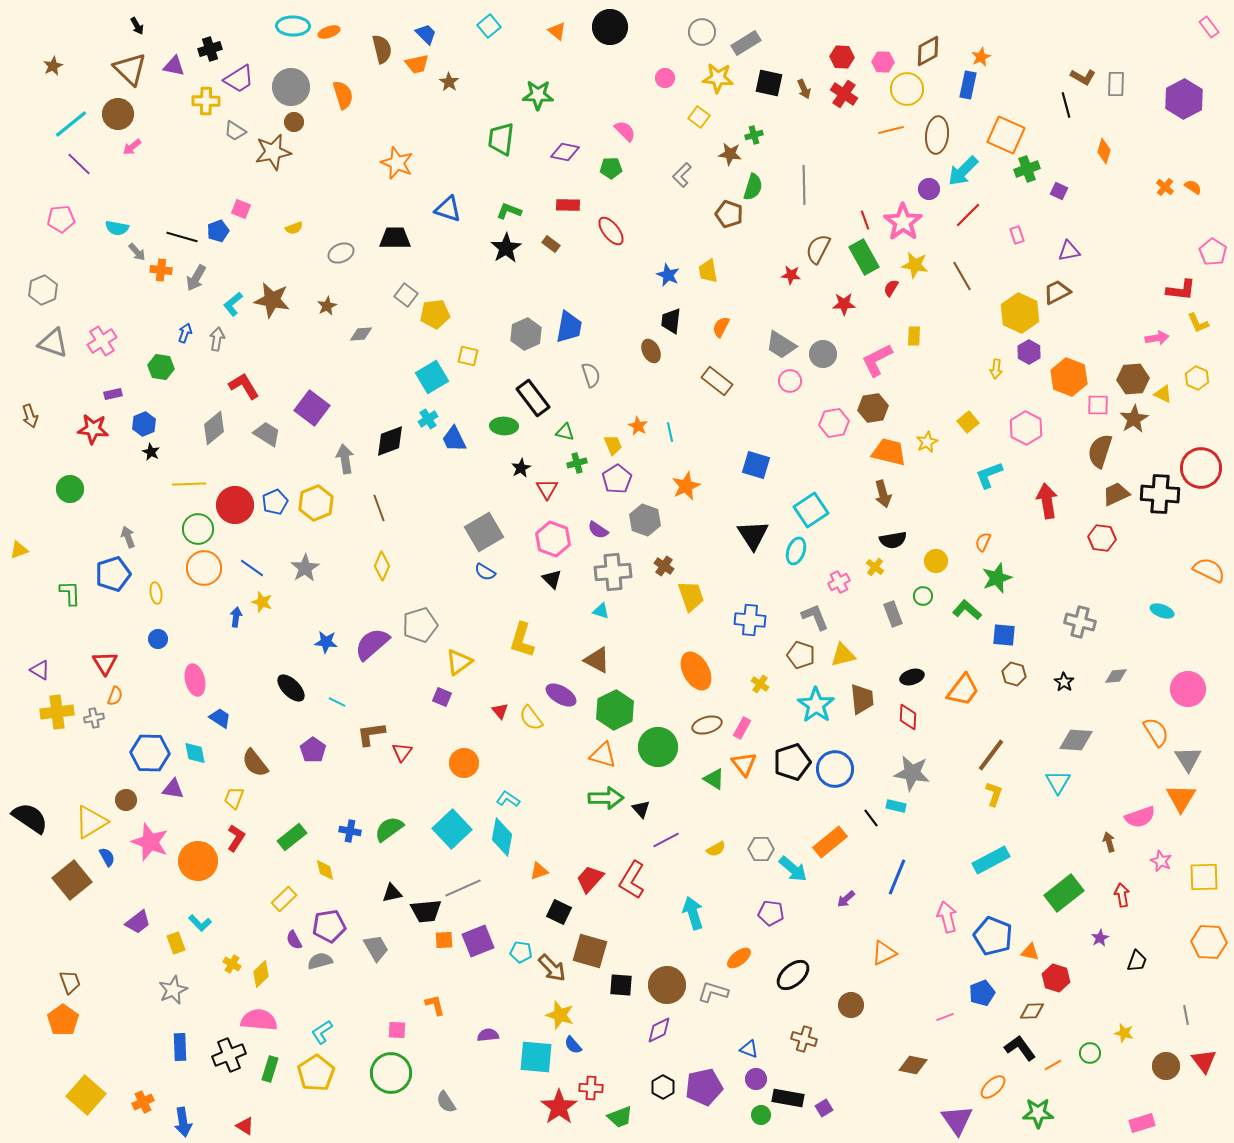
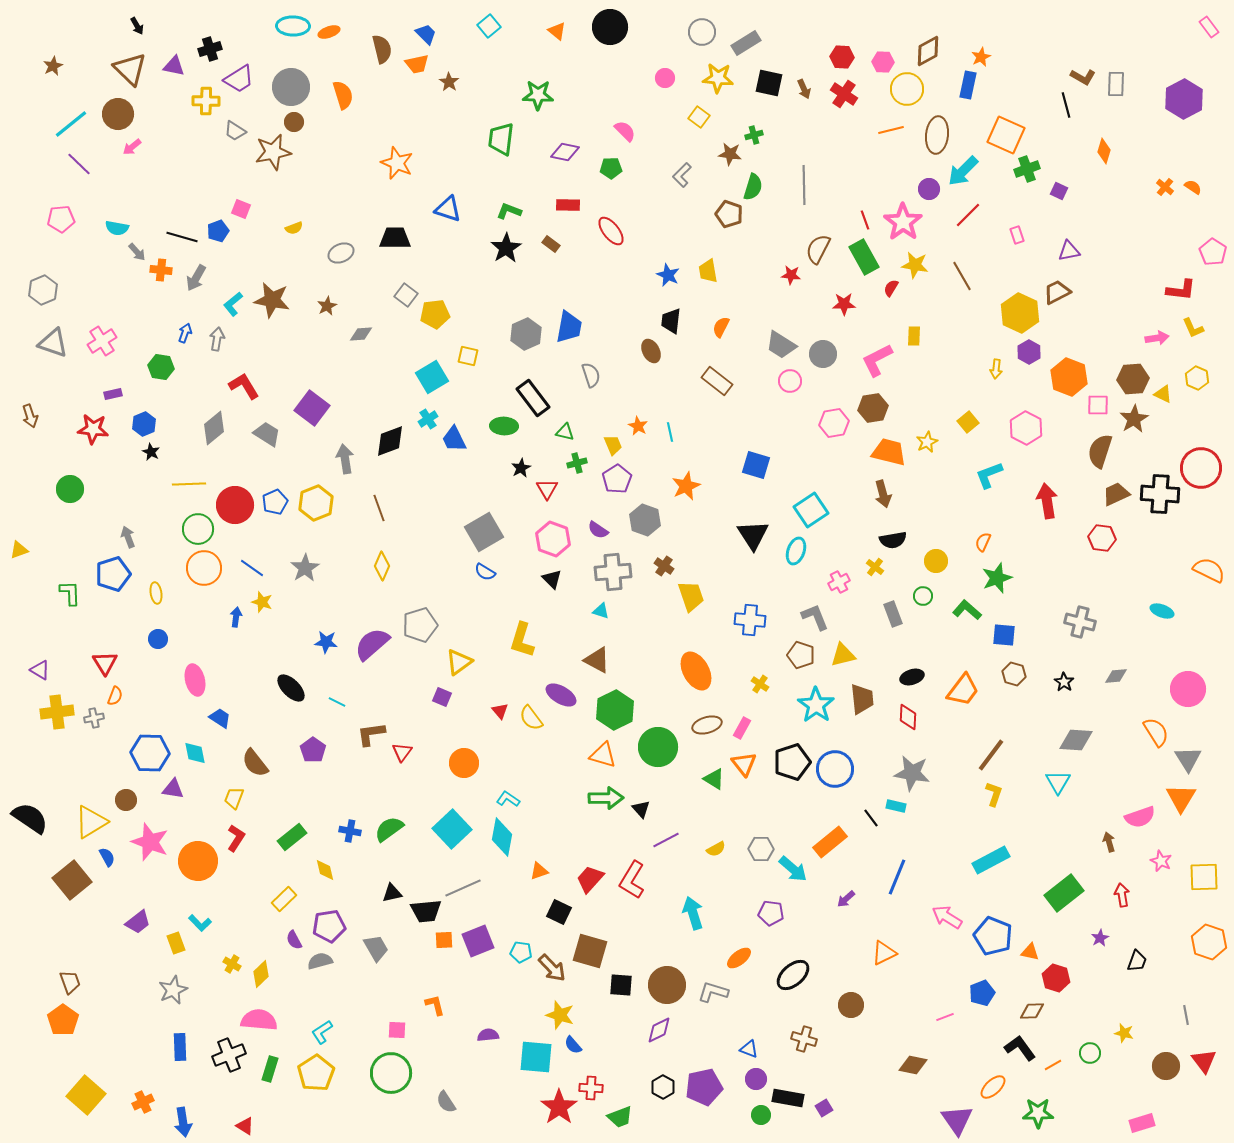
yellow L-shape at (1198, 323): moved 5 px left, 5 px down
pink arrow at (947, 917): rotated 44 degrees counterclockwise
orange hexagon at (1209, 942): rotated 16 degrees clockwise
